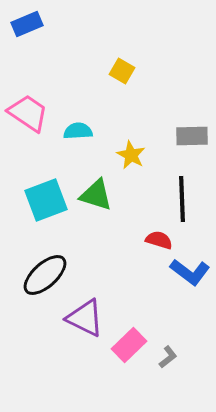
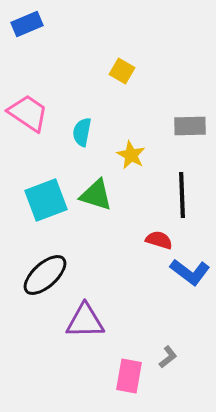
cyan semicircle: moved 4 px right, 1 px down; rotated 76 degrees counterclockwise
gray rectangle: moved 2 px left, 10 px up
black line: moved 4 px up
purple triangle: moved 3 px down; rotated 27 degrees counterclockwise
pink rectangle: moved 31 px down; rotated 36 degrees counterclockwise
